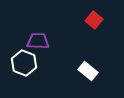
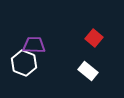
red square: moved 18 px down
purple trapezoid: moved 4 px left, 4 px down
